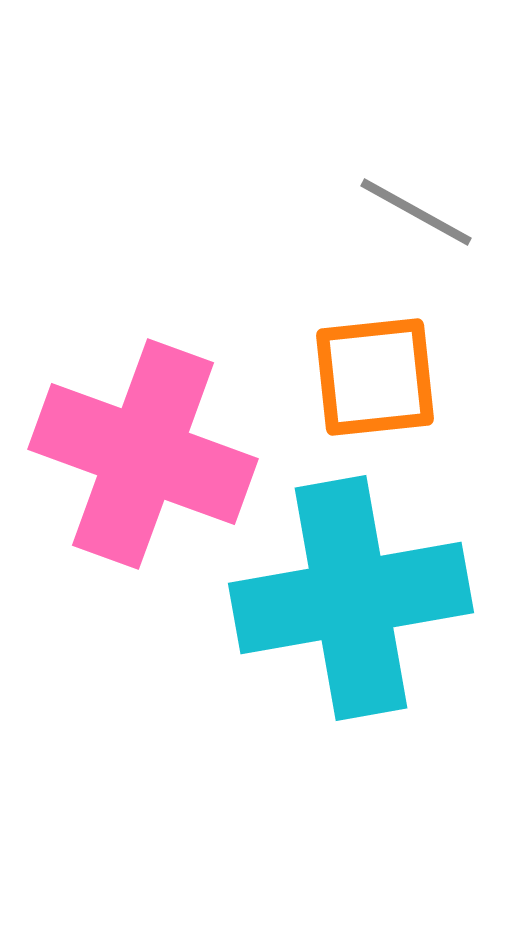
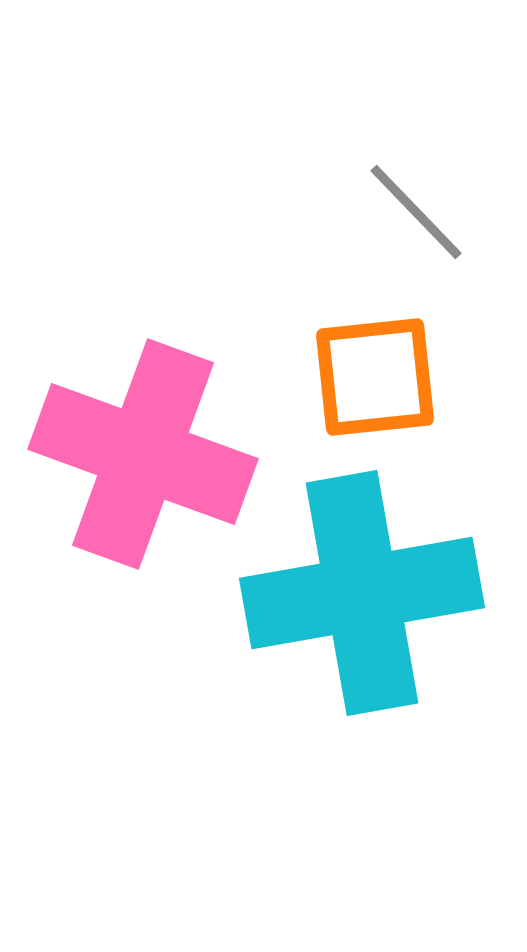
gray line: rotated 17 degrees clockwise
cyan cross: moved 11 px right, 5 px up
